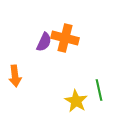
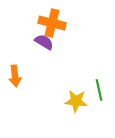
orange cross: moved 13 px left, 15 px up
purple semicircle: rotated 84 degrees counterclockwise
yellow star: rotated 25 degrees counterclockwise
